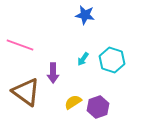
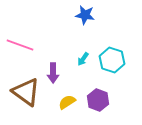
yellow semicircle: moved 6 px left
purple hexagon: moved 7 px up; rotated 20 degrees counterclockwise
